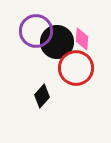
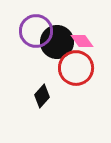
pink diamond: moved 2 px down; rotated 40 degrees counterclockwise
